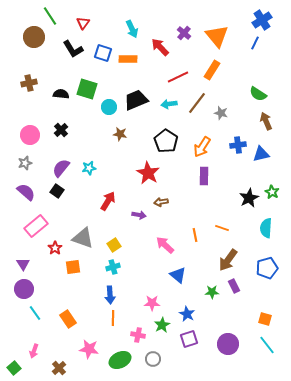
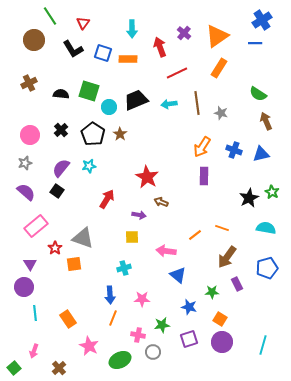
cyan arrow at (132, 29): rotated 24 degrees clockwise
orange triangle at (217, 36): rotated 35 degrees clockwise
brown circle at (34, 37): moved 3 px down
blue line at (255, 43): rotated 64 degrees clockwise
red arrow at (160, 47): rotated 24 degrees clockwise
orange rectangle at (212, 70): moved 7 px right, 2 px up
red line at (178, 77): moved 1 px left, 4 px up
brown cross at (29, 83): rotated 14 degrees counterclockwise
green square at (87, 89): moved 2 px right, 2 px down
brown line at (197, 103): rotated 45 degrees counterclockwise
brown star at (120, 134): rotated 24 degrees clockwise
black pentagon at (166, 141): moved 73 px left, 7 px up
blue cross at (238, 145): moved 4 px left, 5 px down; rotated 28 degrees clockwise
cyan star at (89, 168): moved 2 px up
red star at (148, 173): moved 1 px left, 4 px down
red arrow at (108, 201): moved 1 px left, 2 px up
brown arrow at (161, 202): rotated 32 degrees clockwise
cyan semicircle at (266, 228): rotated 96 degrees clockwise
orange line at (195, 235): rotated 64 degrees clockwise
yellow square at (114, 245): moved 18 px right, 8 px up; rotated 32 degrees clockwise
pink arrow at (165, 245): moved 1 px right, 6 px down; rotated 36 degrees counterclockwise
brown arrow at (228, 260): moved 1 px left, 3 px up
purple triangle at (23, 264): moved 7 px right
orange square at (73, 267): moved 1 px right, 3 px up
cyan cross at (113, 267): moved 11 px right, 1 px down
purple rectangle at (234, 286): moved 3 px right, 2 px up
purple circle at (24, 289): moved 2 px up
pink star at (152, 303): moved 10 px left, 4 px up
cyan line at (35, 313): rotated 28 degrees clockwise
blue star at (187, 314): moved 2 px right, 7 px up; rotated 14 degrees counterclockwise
orange line at (113, 318): rotated 21 degrees clockwise
orange square at (265, 319): moved 45 px left; rotated 16 degrees clockwise
green star at (162, 325): rotated 21 degrees clockwise
purple circle at (228, 344): moved 6 px left, 2 px up
cyan line at (267, 345): moved 4 px left; rotated 54 degrees clockwise
pink star at (89, 349): moved 3 px up; rotated 18 degrees clockwise
gray circle at (153, 359): moved 7 px up
